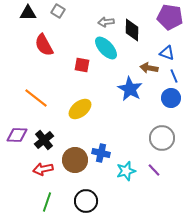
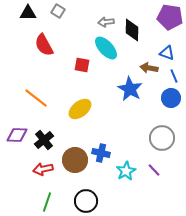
cyan star: rotated 12 degrees counterclockwise
